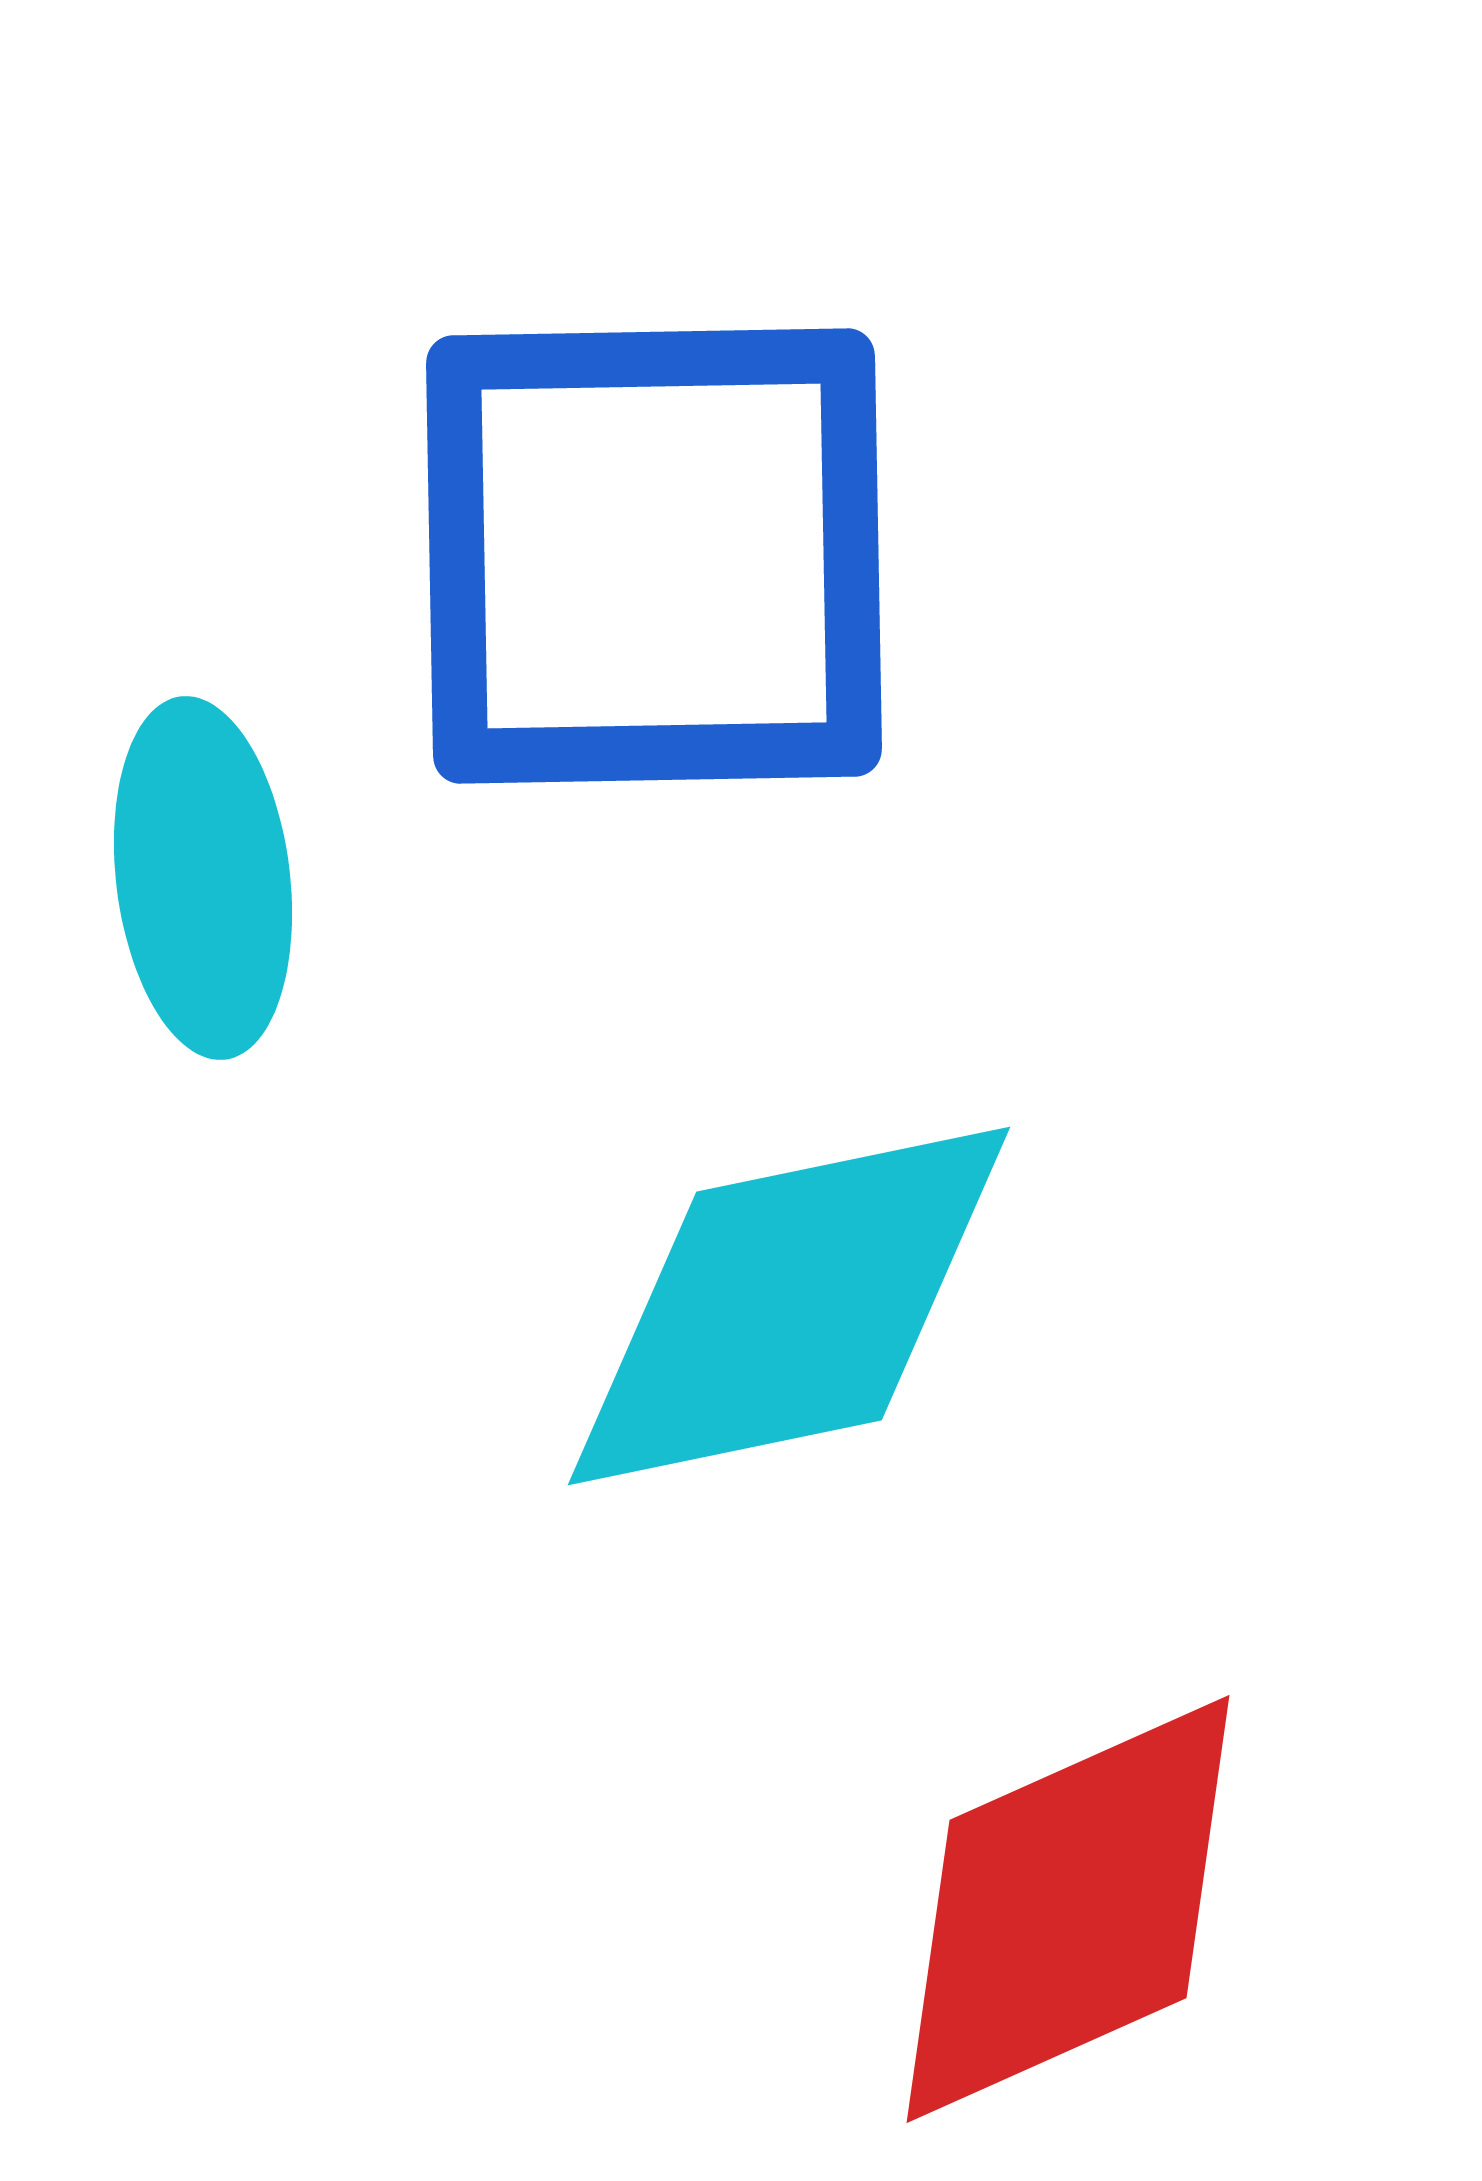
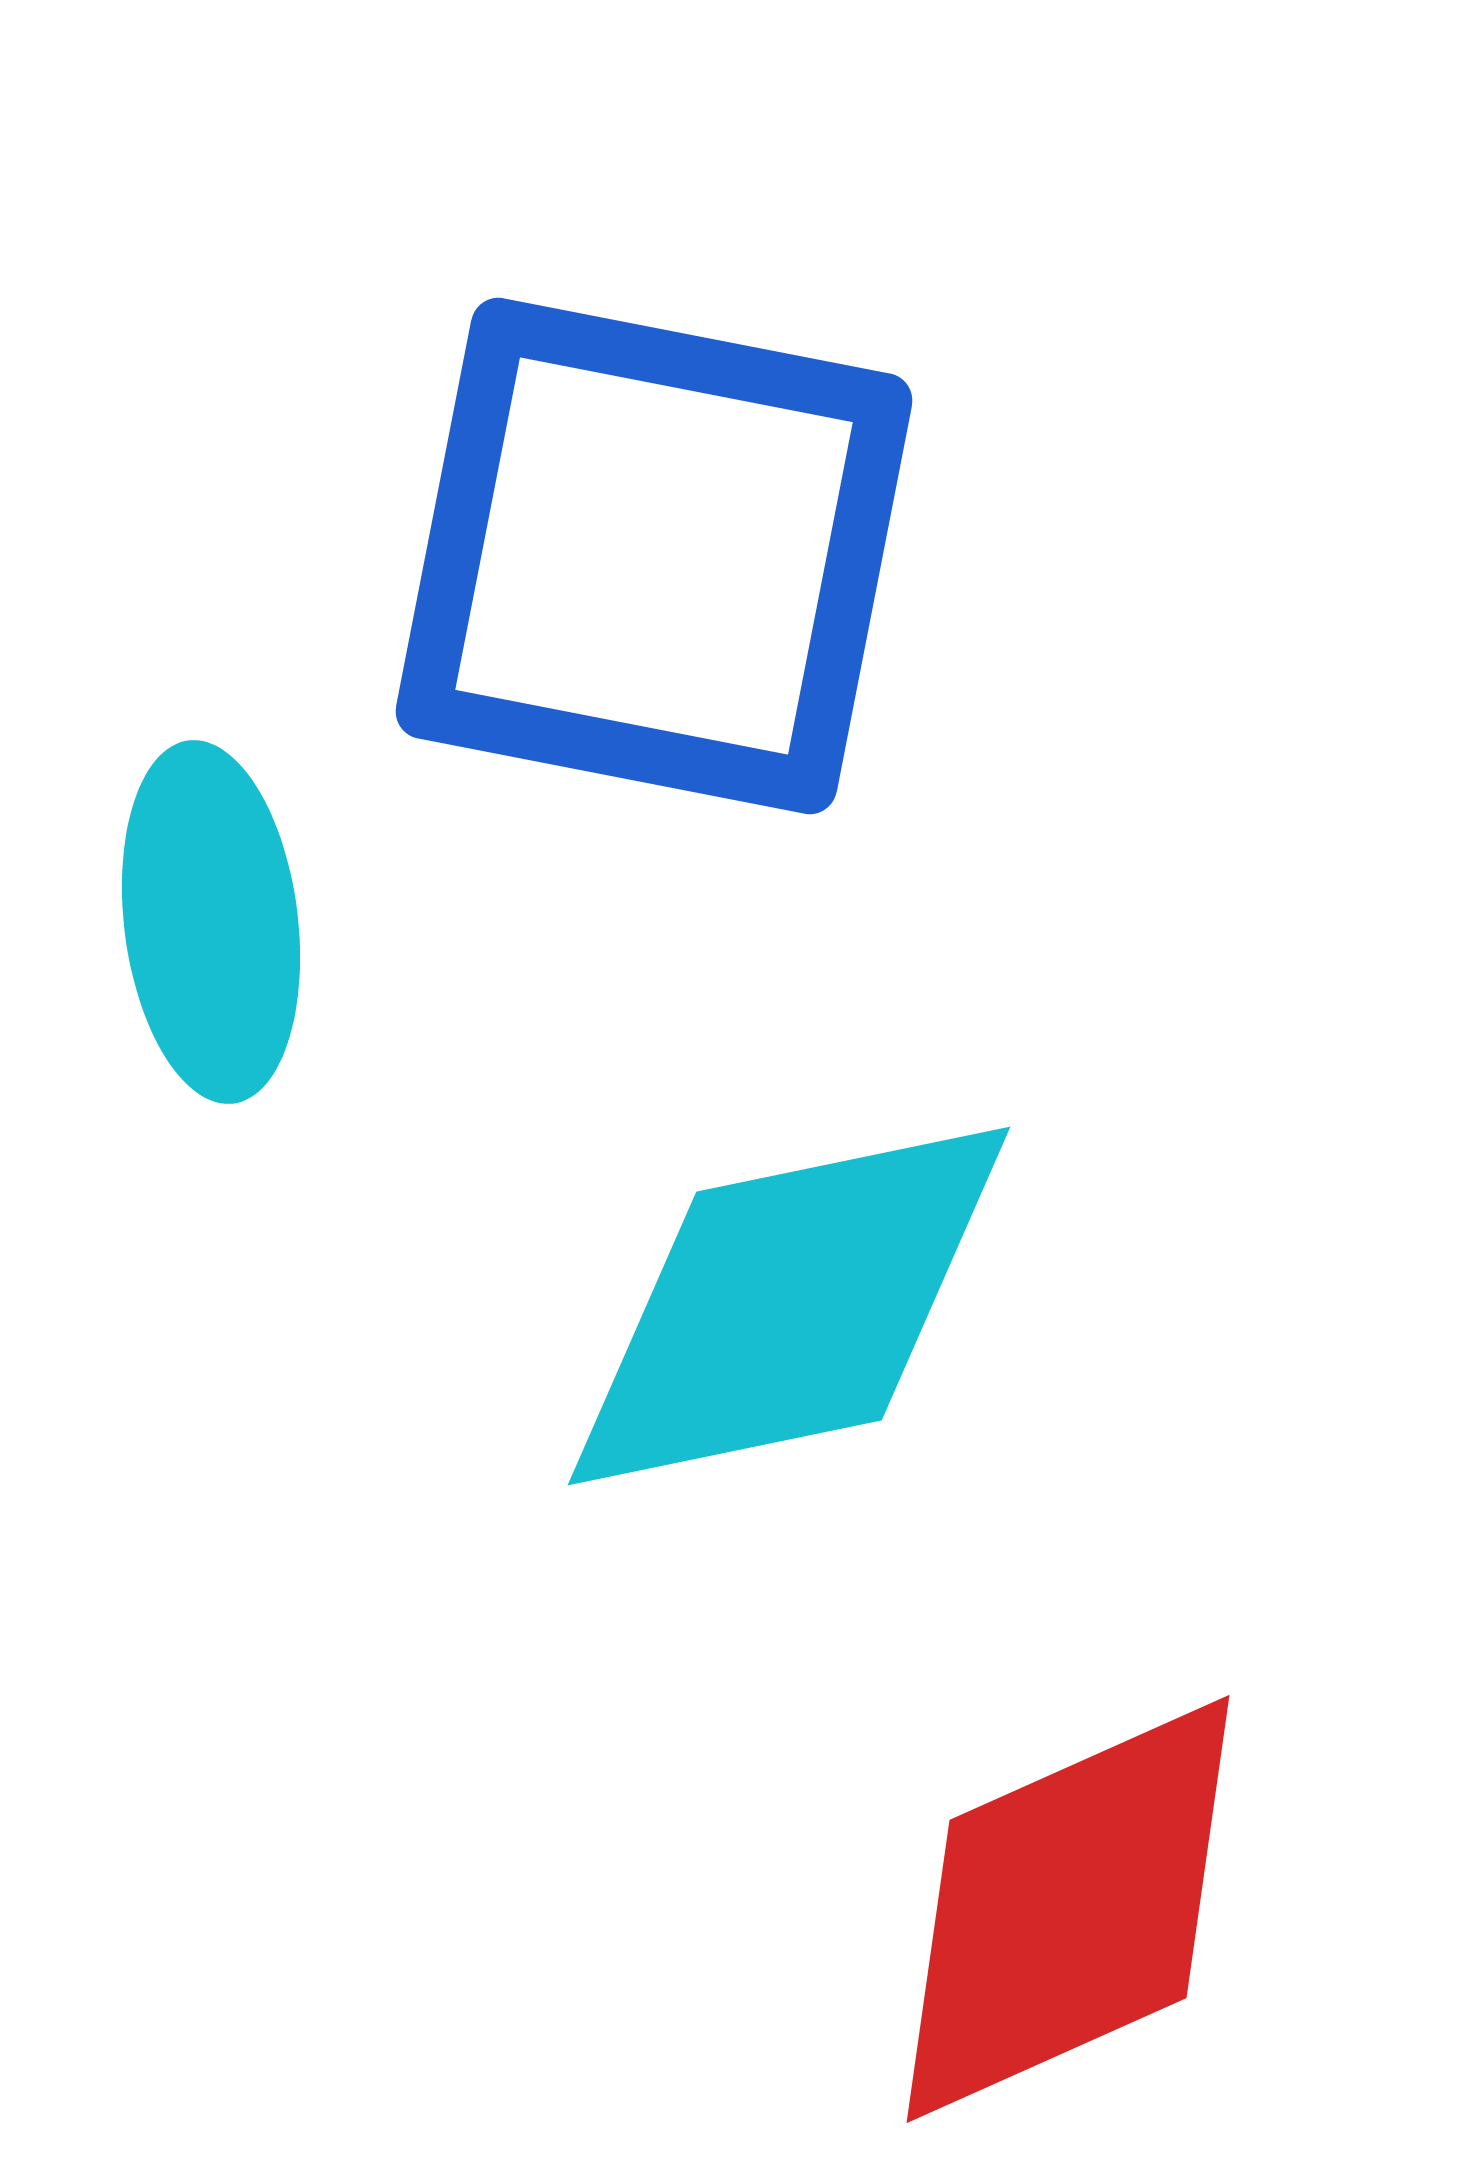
blue square: rotated 12 degrees clockwise
cyan ellipse: moved 8 px right, 44 px down
